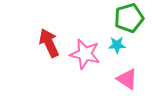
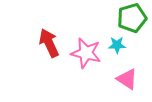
green pentagon: moved 3 px right
pink star: moved 1 px right, 1 px up
